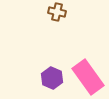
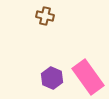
brown cross: moved 12 px left, 4 px down
